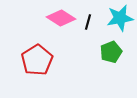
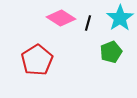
cyan star: rotated 24 degrees counterclockwise
black line: moved 1 px down
